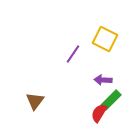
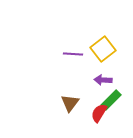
yellow square: moved 2 px left, 10 px down; rotated 25 degrees clockwise
purple line: rotated 60 degrees clockwise
brown triangle: moved 35 px right, 2 px down
